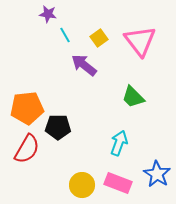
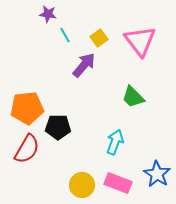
purple arrow: rotated 92 degrees clockwise
cyan arrow: moved 4 px left, 1 px up
